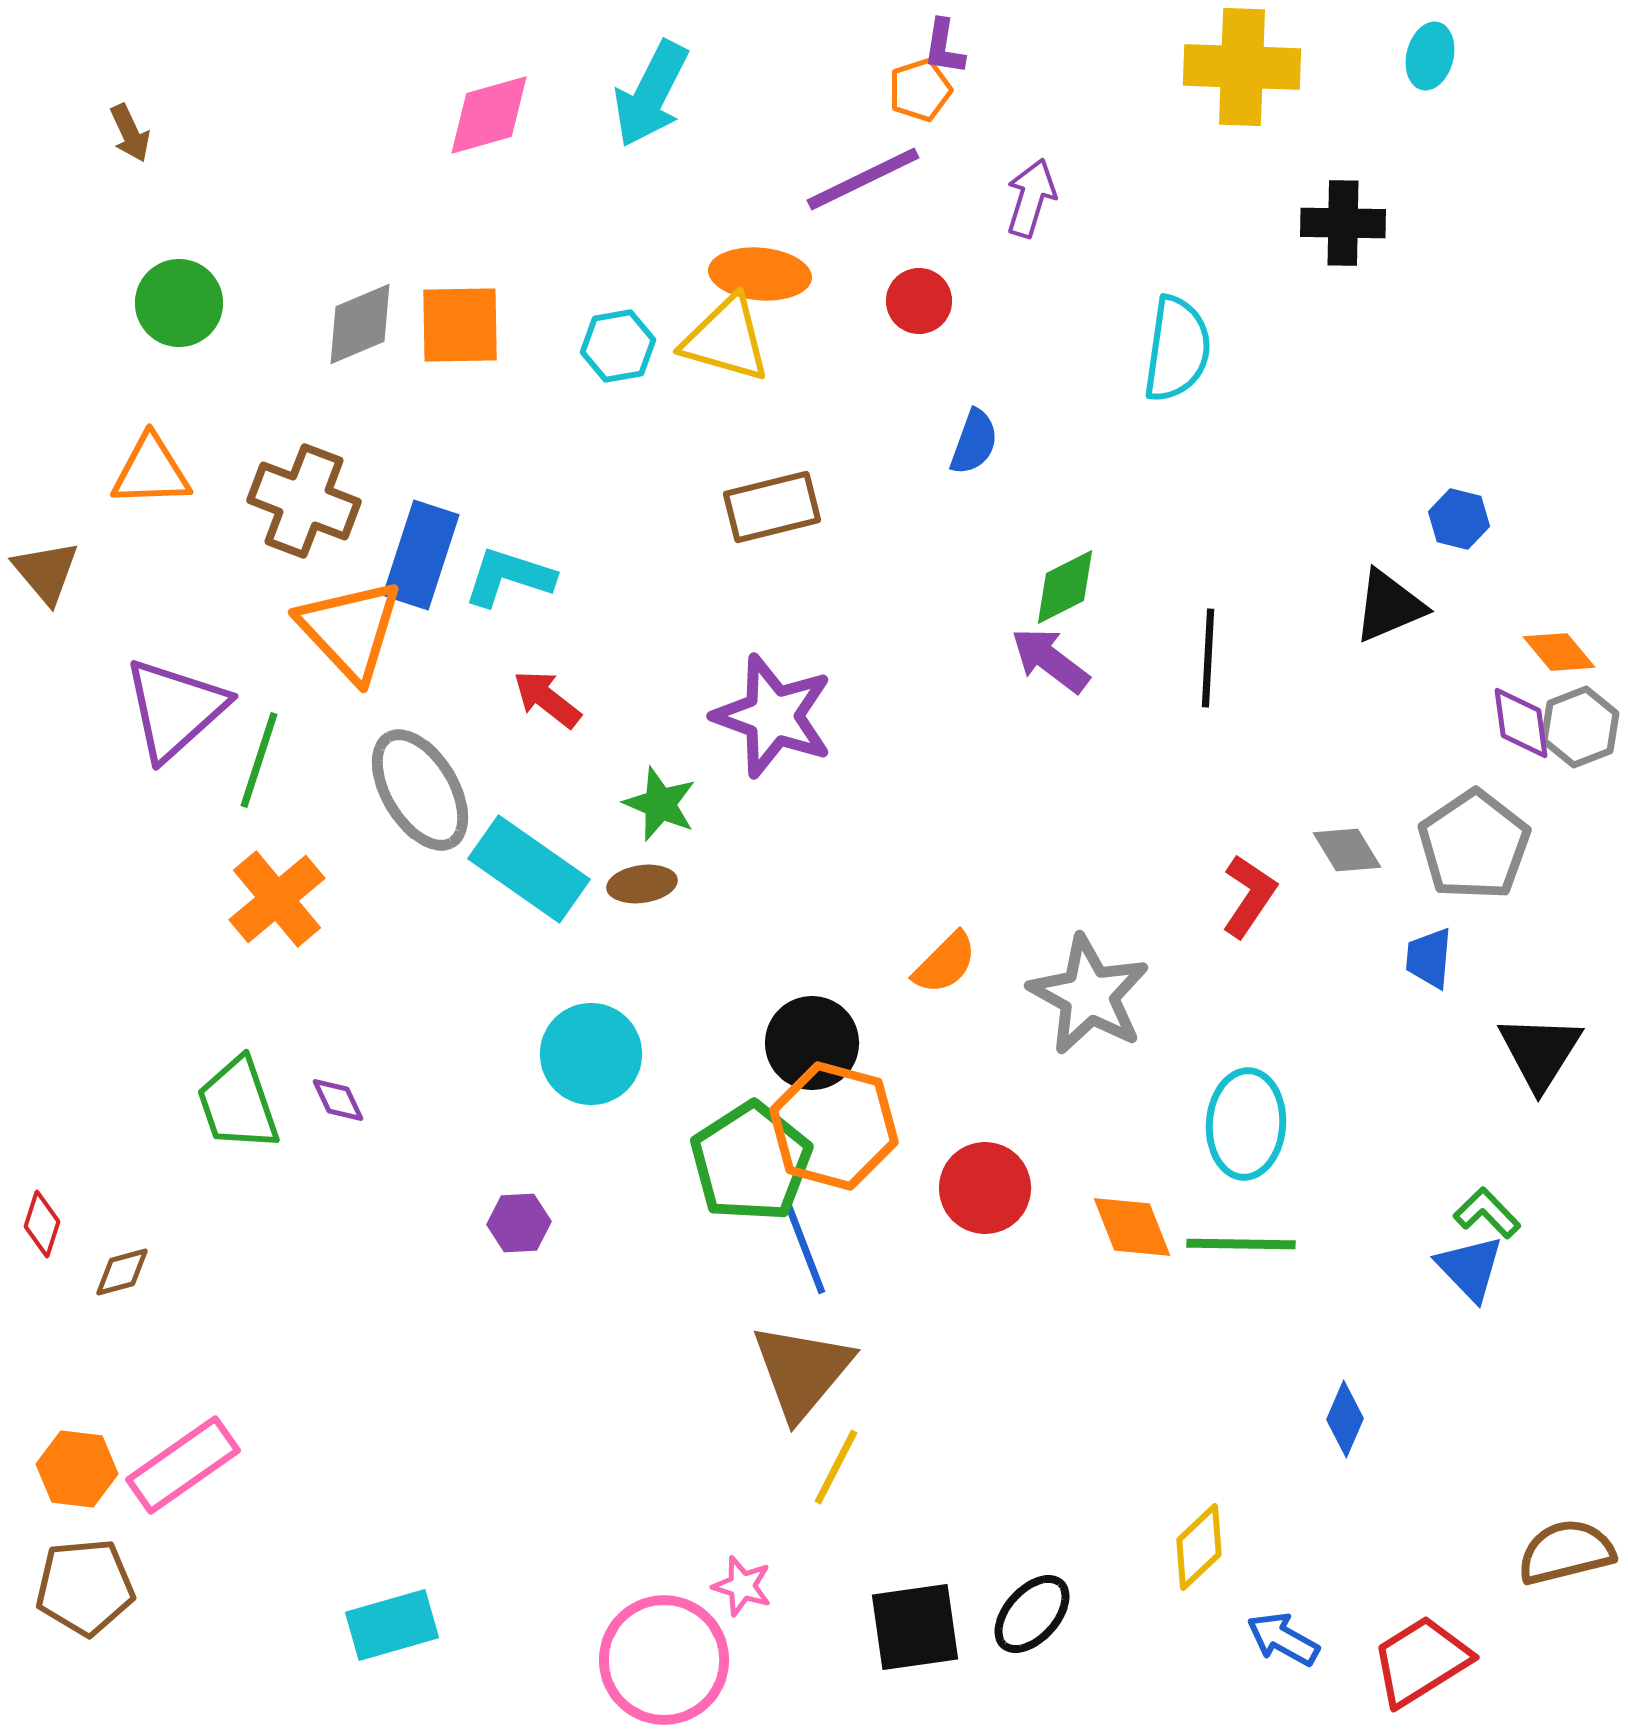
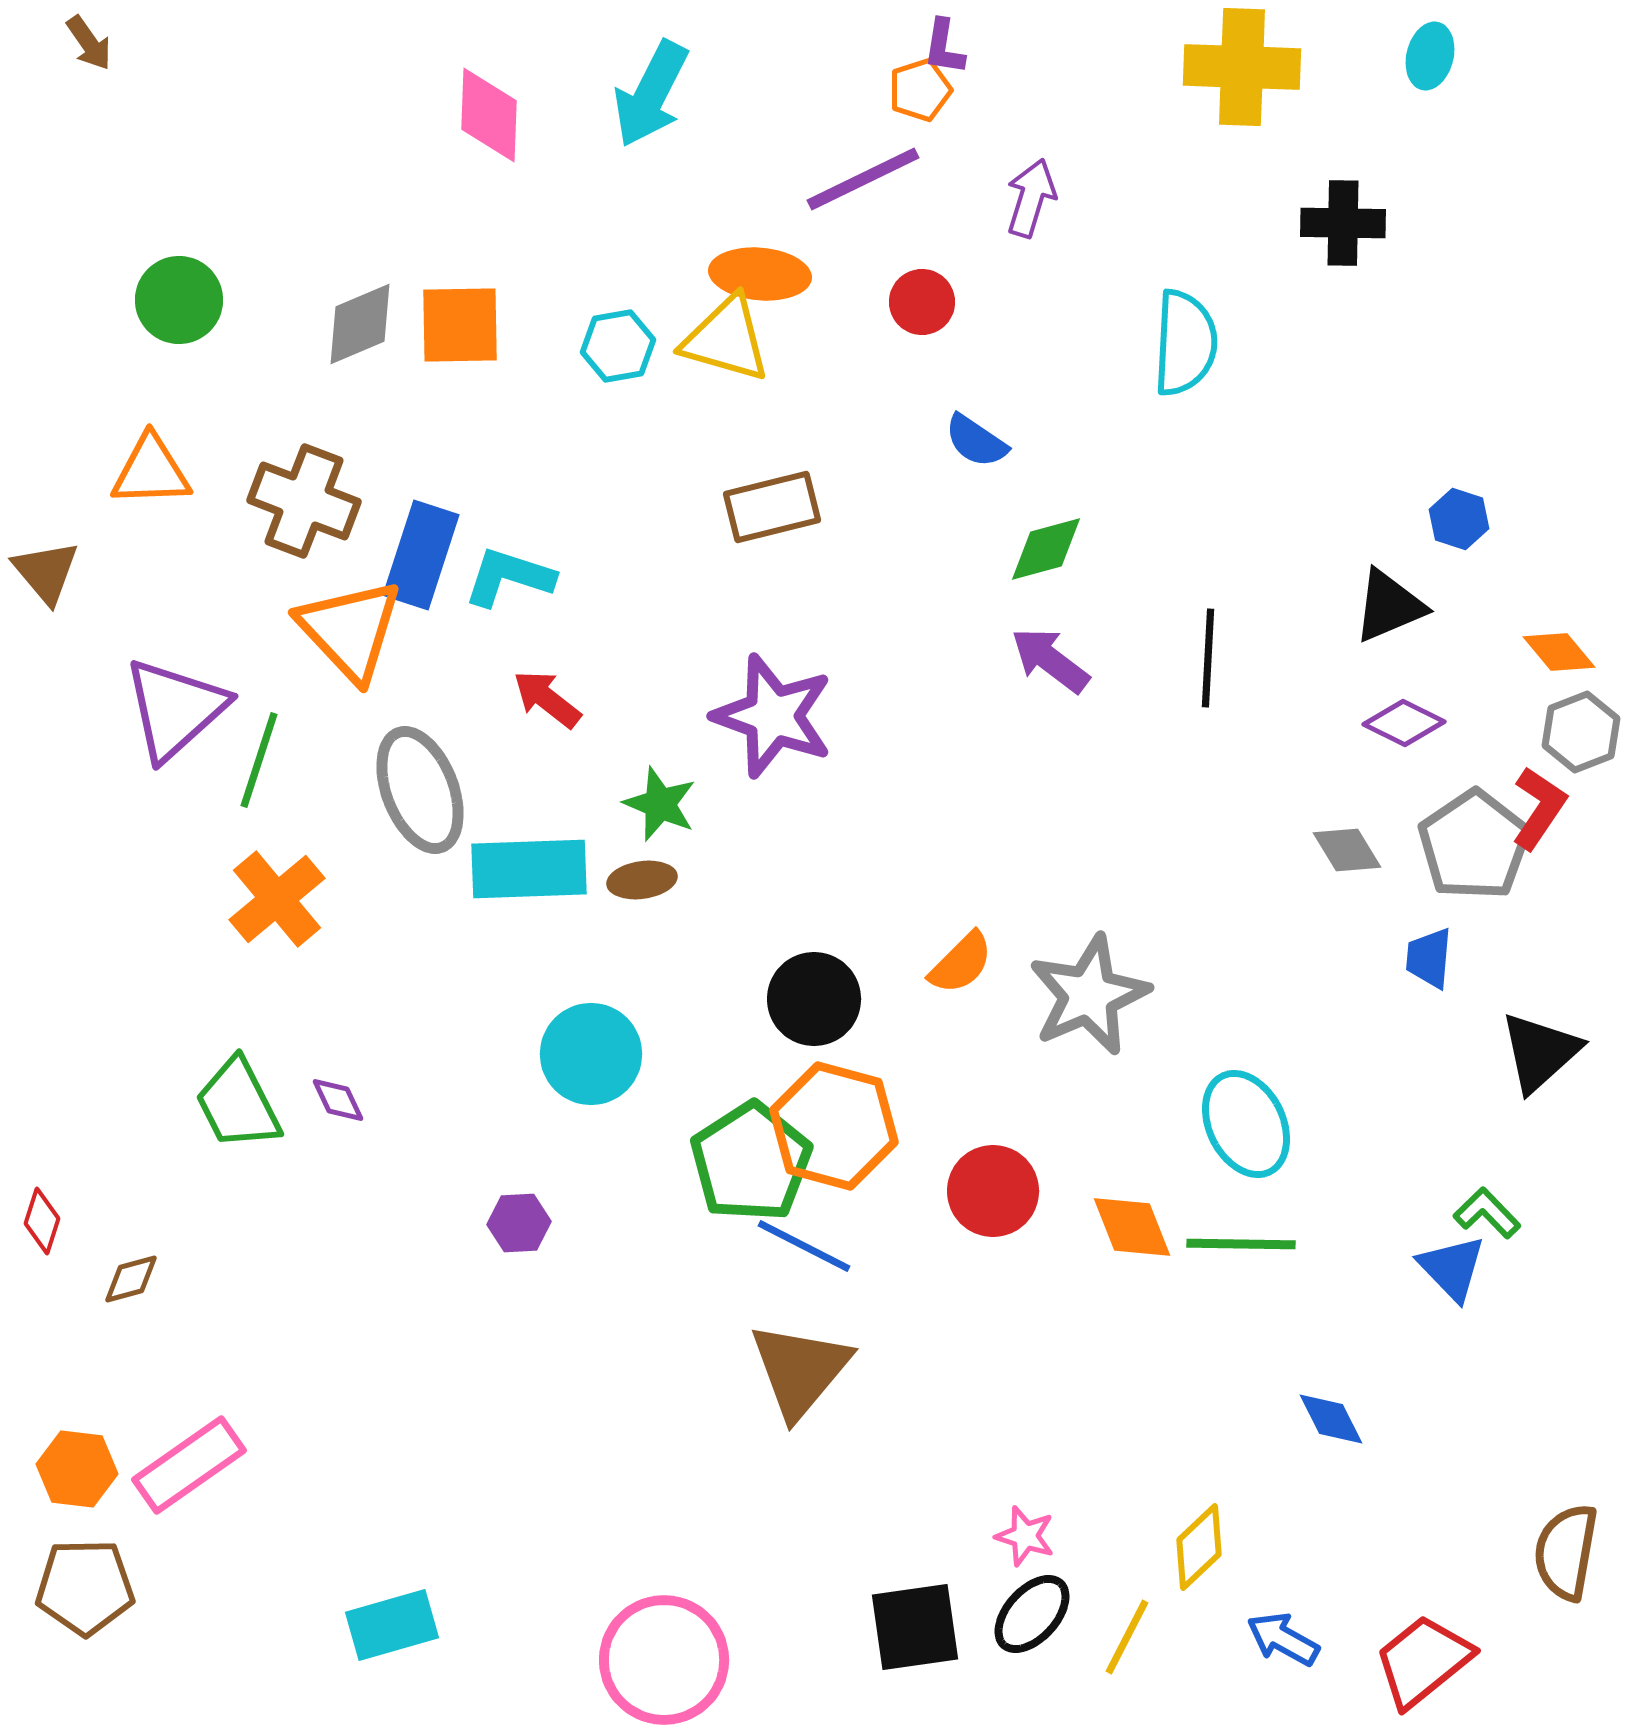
pink diamond at (489, 115): rotated 72 degrees counterclockwise
brown arrow at (130, 133): moved 41 px left, 90 px up; rotated 10 degrees counterclockwise
red circle at (919, 301): moved 3 px right, 1 px down
green circle at (179, 303): moved 3 px up
cyan semicircle at (1177, 349): moved 8 px right, 6 px up; rotated 5 degrees counterclockwise
blue semicircle at (974, 442): moved 2 px right, 1 px up; rotated 104 degrees clockwise
blue hexagon at (1459, 519): rotated 4 degrees clockwise
green diamond at (1065, 587): moved 19 px left, 38 px up; rotated 12 degrees clockwise
purple diamond at (1521, 723): moved 117 px left; rotated 56 degrees counterclockwise
gray hexagon at (1580, 727): moved 1 px right, 5 px down
gray ellipse at (420, 790): rotated 10 degrees clockwise
cyan rectangle at (529, 869): rotated 37 degrees counterclockwise
brown ellipse at (642, 884): moved 4 px up
red L-shape at (1249, 896): moved 290 px right, 88 px up
orange semicircle at (945, 963): moved 16 px right
gray star at (1089, 995): rotated 20 degrees clockwise
black circle at (812, 1043): moved 2 px right, 44 px up
black triangle at (1540, 1052): rotated 16 degrees clockwise
green trapezoid at (238, 1104): rotated 8 degrees counterclockwise
cyan ellipse at (1246, 1124): rotated 30 degrees counterclockwise
red circle at (985, 1188): moved 8 px right, 3 px down
red diamond at (42, 1224): moved 3 px up
blue line at (804, 1246): rotated 42 degrees counterclockwise
blue triangle at (1470, 1268): moved 18 px left
brown diamond at (122, 1272): moved 9 px right, 7 px down
brown triangle at (802, 1371): moved 2 px left, 1 px up
blue diamond at (1345, 1419): moved 14 px left; rotated 50 degrees counterclockwise
pink rectangle at (183, 1465): moved 6 px right
yellow line at (836, 1467): moved 291 px right, 170 px down
brown semicircle at (1566, 1552): rotated 66 degrees counterclockwise
pink star at (742, 1586): moved 283 px right, 50 px up
brown pentagon at (85, 1587): rotated 4 degrees clockwise
red trapezoid at (1421, 1661): moved 2 px right; rotated 7 degrees counterclockwise
